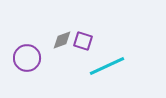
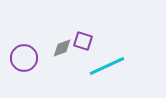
gray diamond: moved 8 px down
purple circle: moved 3 px left
